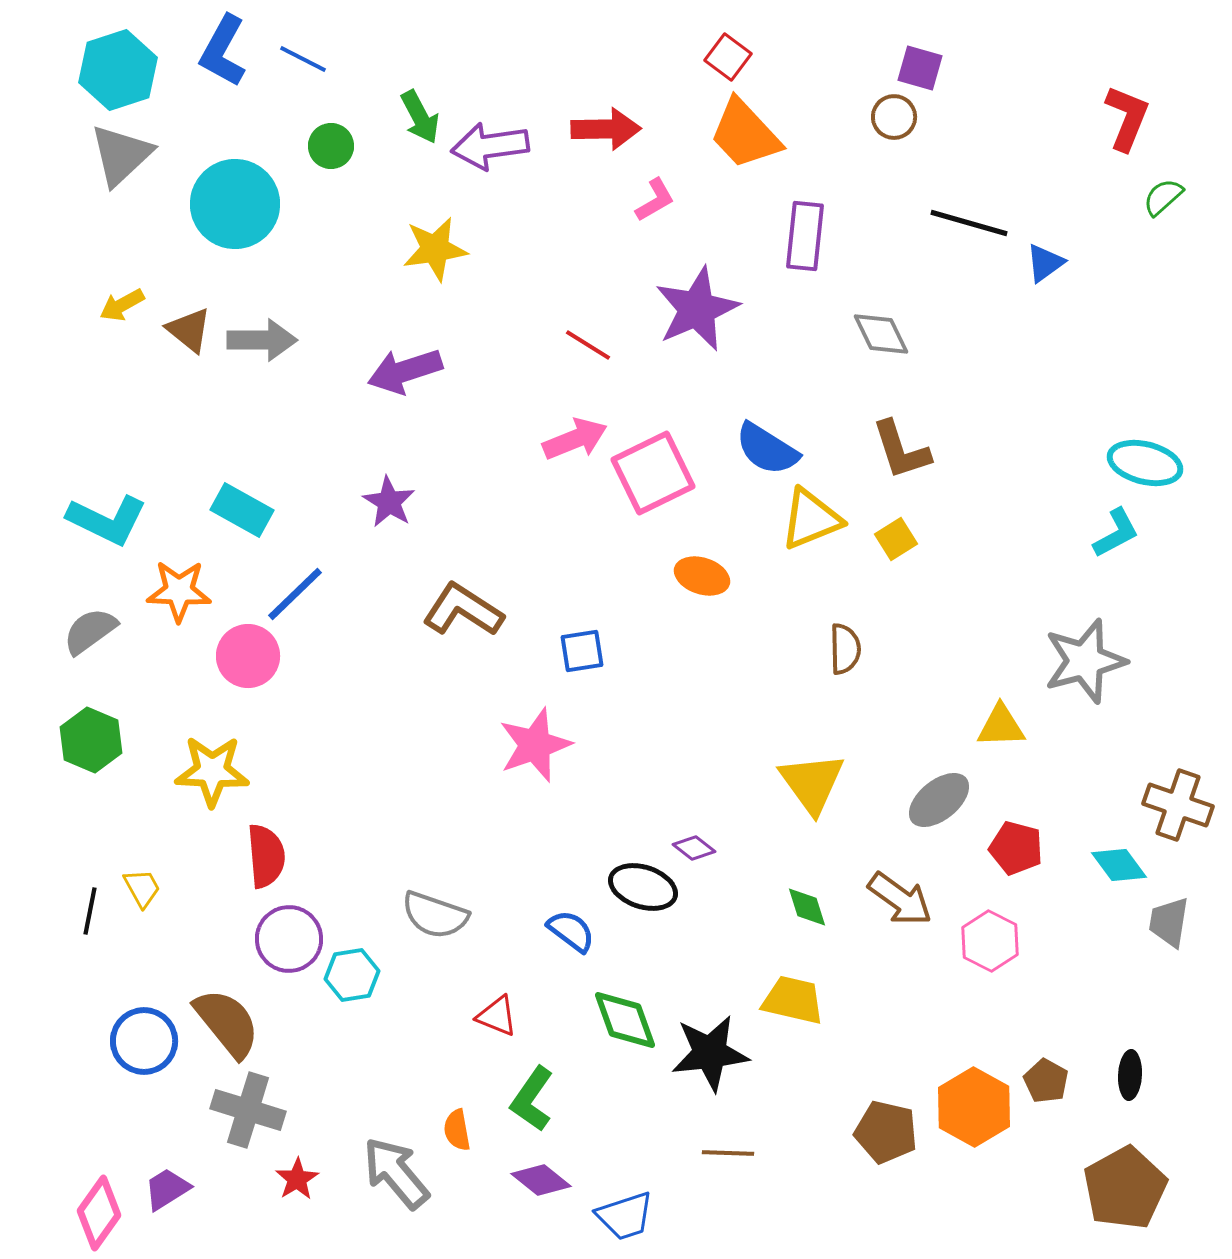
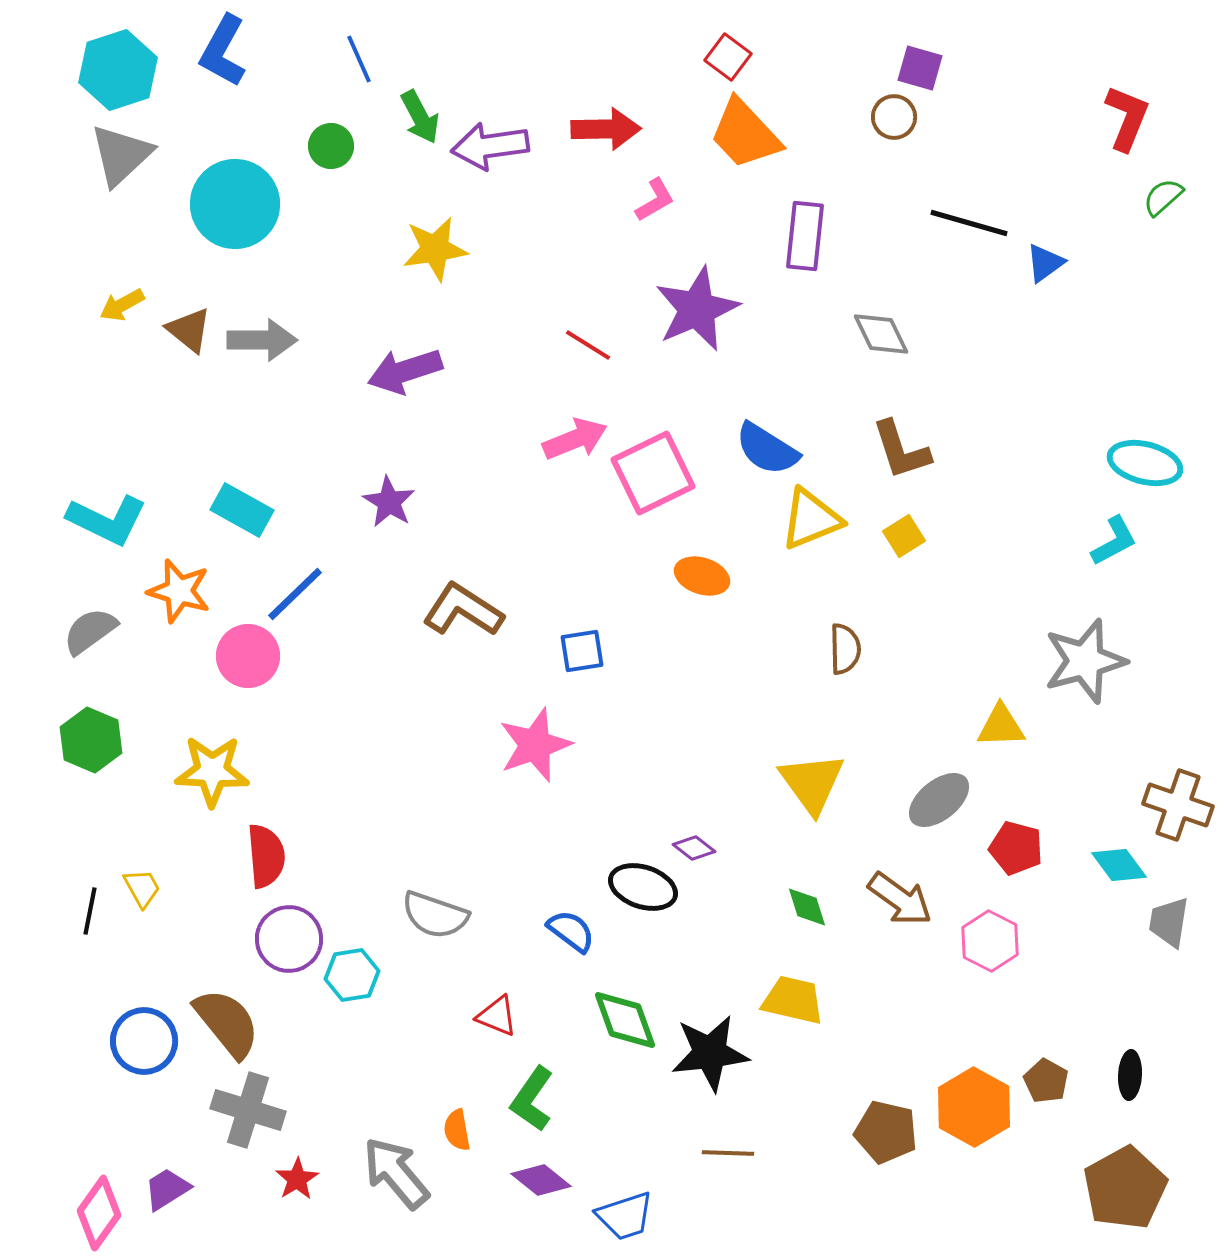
blue line at (303, 59): moved 56 px right; rotated 39 degrees clockwise
cyan L-shape at (1116, 533): moved 2 px left, 8 px down
yellow square at (896, 539): moved 8 px right, 3 px up
orange star at (179, 591): rotated 14 degrees clockwise
